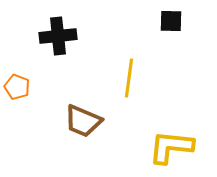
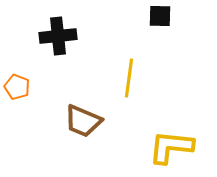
black square: moved 11 px left, 5 px up
